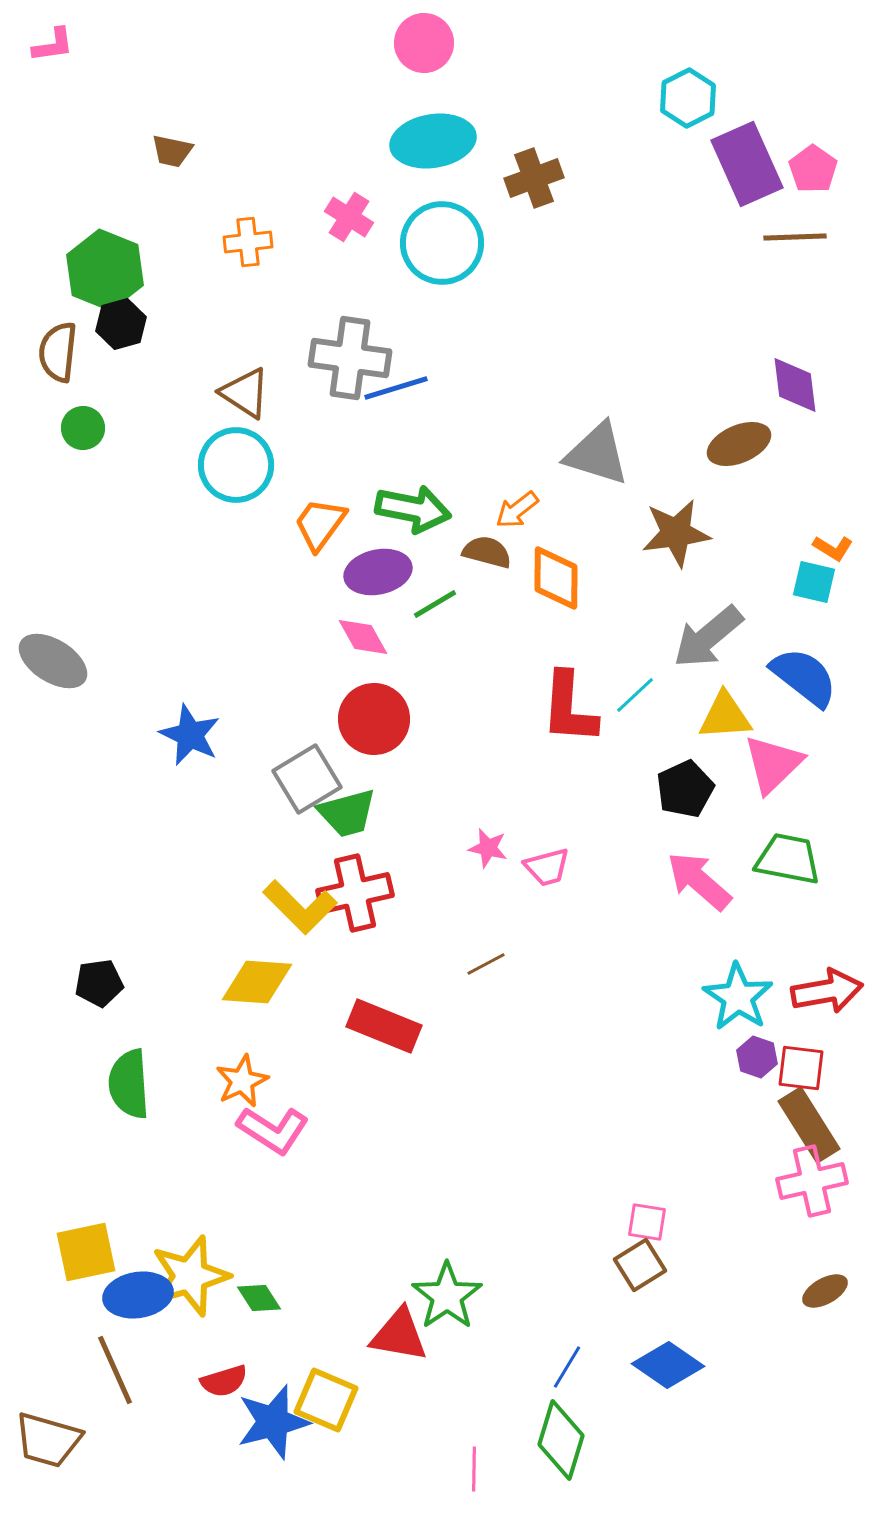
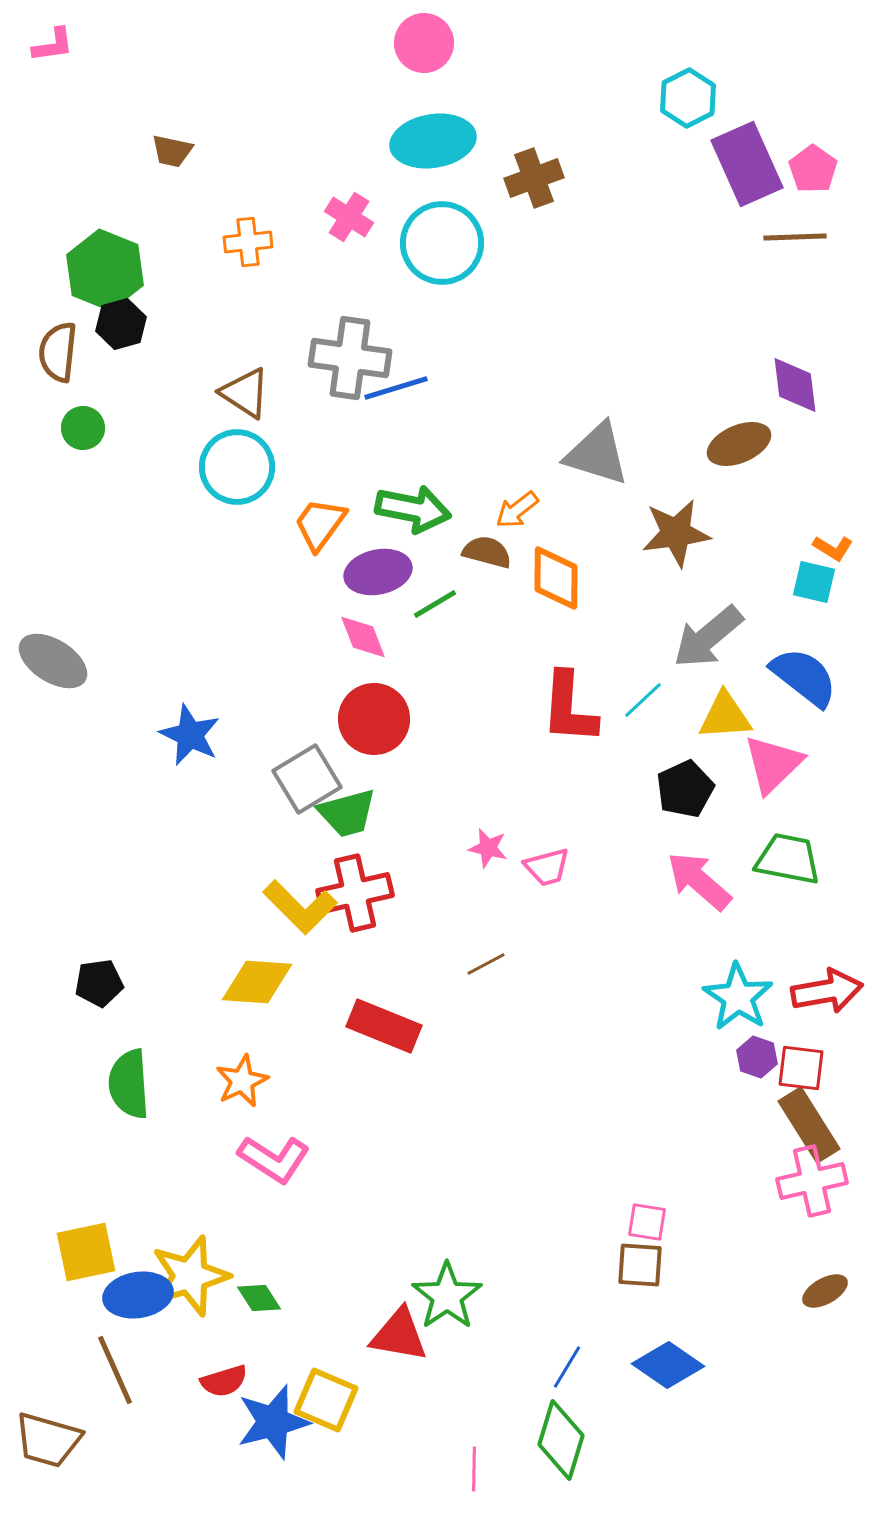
cyan circle at (236, 465): moved 1 px right, 2 px down
pink diamond at (363, 637): rotated 8 degrees clockwise
cyan line at (635, 695): moved 8 px right, 5 px down
pink L-shape at (273, 1130): moved 1 px right, 29 px down
brown square at (640, 1265): rotated 36 degrees clockwise
